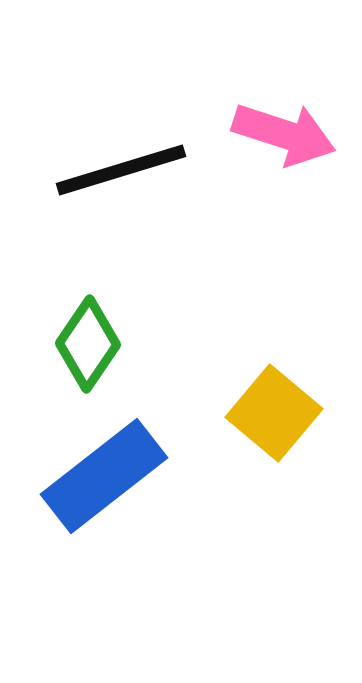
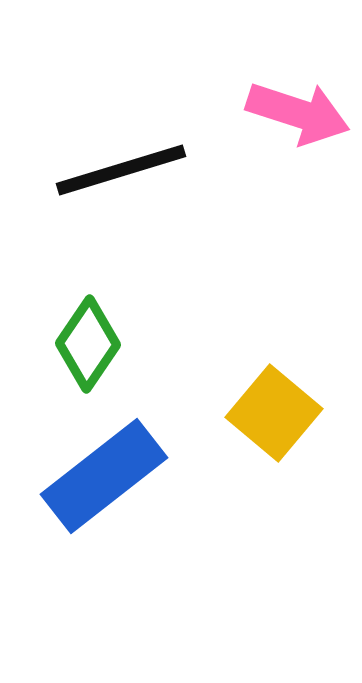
pink arrow: moved 14 px right, 21 px up
